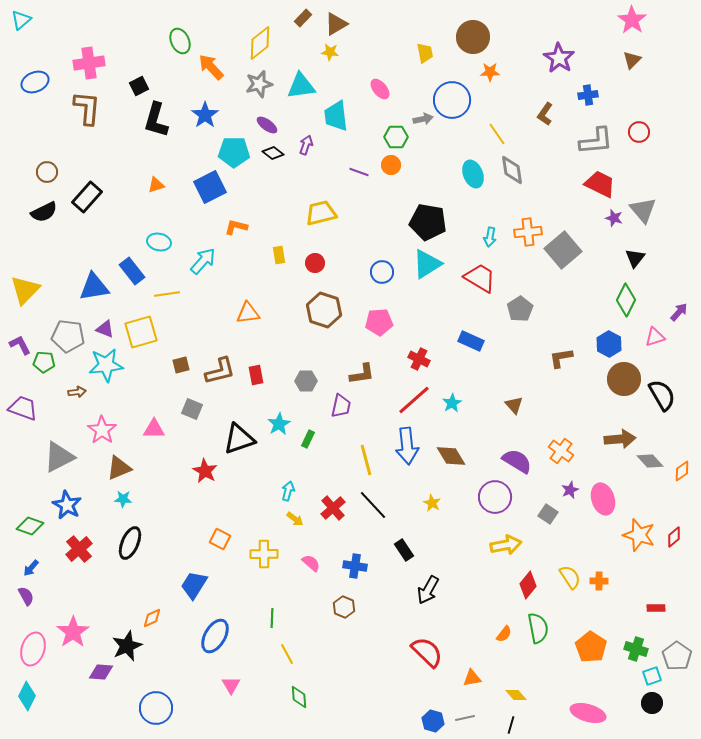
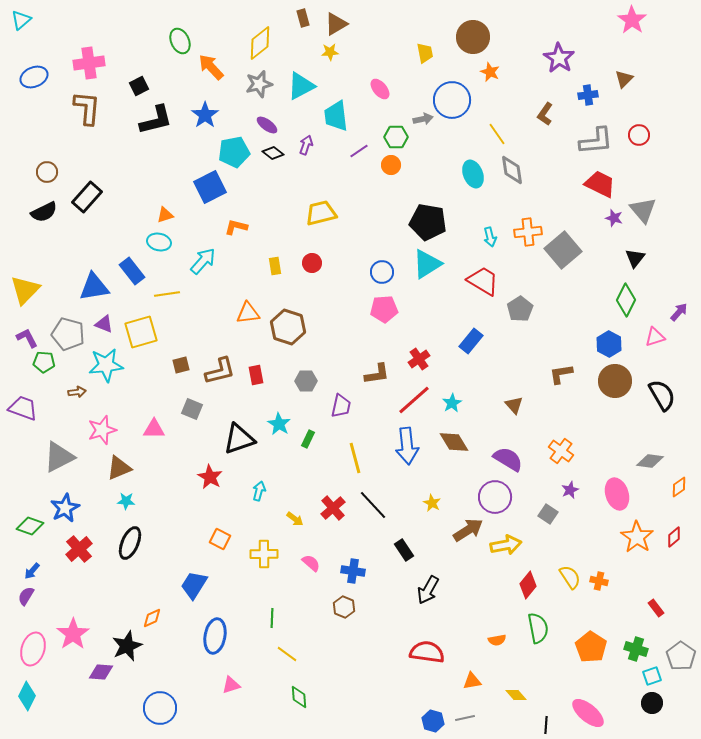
brown rectangle at (303, 18): rotated 60 degrees counterclockwise
yellow star at (330, 52): rotated 12 degrees counterclockwise
brown triangle at (632, 60): moved 8 px left, 19 px down
orange star at (490, 72): rotated 24 degrees clockwise
blue ellipse at (35, 82): moved 1 px left, 5 px up
cyan triangle at (301, 86): rotated 20 degrees counterclockwise
black L-shape at (156, 120): rotated 120 degrees counterclockwise
red circle at (639, 132): moved 3 px down
cyan pentagon at (234, 152): rotated 12 degrees counterclockwise
purple line at (359, 172): moved 21 px up; rotated 54 degrees counterclockwise
orange triangle at (156, 185): moved 9 px right, 30 px down
cyan arrow at (490, 237): rotated 24 degrees counterclockwise
yellow rectangle at (279, 255): moved 4 px left, 11 px down
red circle at (315, 263): moved 3 px left
red trapezoid at (480, 278): moved 3 px right, 3 px down
brown hexagon at (324, 310): moved 36 px left, 17 px down
pink pentagon at (379, 322): moved 5 px right, 13 px up
purple triangle at (105, 329): moved 1 px left, 5 px up
gray pentagon at (68, 336): moved 2 px up; rotated 8 degrees clockwise
blue rectangle at (471, 341): rotated 75 degrees counterclockwise
purple L-shape at (20, 345): moved 7 px right, 7 px up
brown L-shape at (561, 358): moved 16 px down
red cross at (419, 359): rotated 30 degrees clockwise
brown L-shape at (362, 374): moved 15 px right
brown circle at (624, 379): moved 9 px left, 2 px down
cyan star at (279, 424): rotated 10 degrees counterclockwise
pink star at (102, 430): rotated 20 degrees clockwise
brown arrow at (620, 439): moved 152 px left, 91 px down; rotated 28 degrees counterclockwise
brown diamond at (451, 456): moved 3 px right, 14 px up
yellow line at (366, 460): moved 11 px left, 2 px up
purple semicircle at (517, 461): moved 9 px left, 2 px up
gray diamond at (650, 461): rotated 40 degrees counterclockwise
red star at (205, 471): moved 5 px right, 6 px down
orange diamond at (682, 471): moved 3 px left, 16 px down
cyan arrow at (288, 491): moved 29 px left
cyan star at (123, 499): moved 3 px right, 2 px down
pink ellipse at (603, 499): moved 14 px right, 5 px up
blue star at (67, 505): moved 2 px left, 3 px down; rotated 16 degrees clockwise
orange star at (639, 535): moved 2 px left, 2 px down; rotated 16 degrees clockwise
blue cross at (355, 566): moved 2 px left, 5 px down
blue arrow at (31, 568): moved 1 px right, 3 px down
orange cross at (599, 581): rotated 12 degrees clockwise
purple semicircle at (26, 596): rotated 120 degrees counterclockwise
red rectangle at (656, 608): rotated 54 degrees clockwise
pink star at (73, 632): moved 2 px down
orange semicircle at (504, 634): moved 7 px left, 6 px down; rotated 42 degrees clockwise
blue ellipse at (215, 636): rotated 20 degrees counterclockwise
red semicircle at (427, 652): rotated 36 degrees counterclockwise
yellow line at (287, 654): rotated 25 degrees counterclockwise
gray pentagon at (677, 656): moved 4 px right
orange triangle at (472, 678): moved 3 px down
pink triangle at (231, 685): rotated 42 degrees clockwise
blue circle at (156, 708): moved 4 px right
pink ellipse at (588, 713): rotated 24 degrees clockwise
black line at (511, 725): moved 35 px right; rotated 12 degrees counterclockwise
